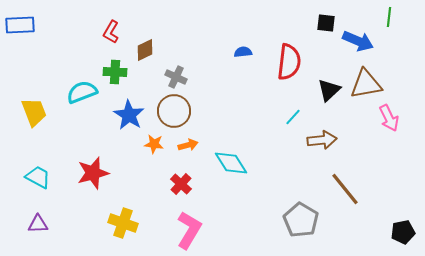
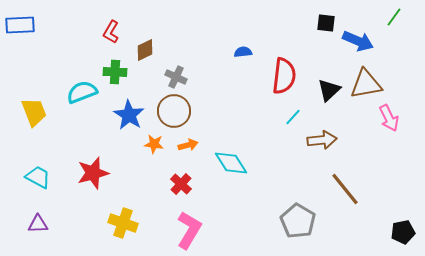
green line: moved 5 px right; rotated 30 degrees clockwise
red semicircle: moved 5 px left, 14 px down
gray pentagon: moved 3 px left, 1 px down
